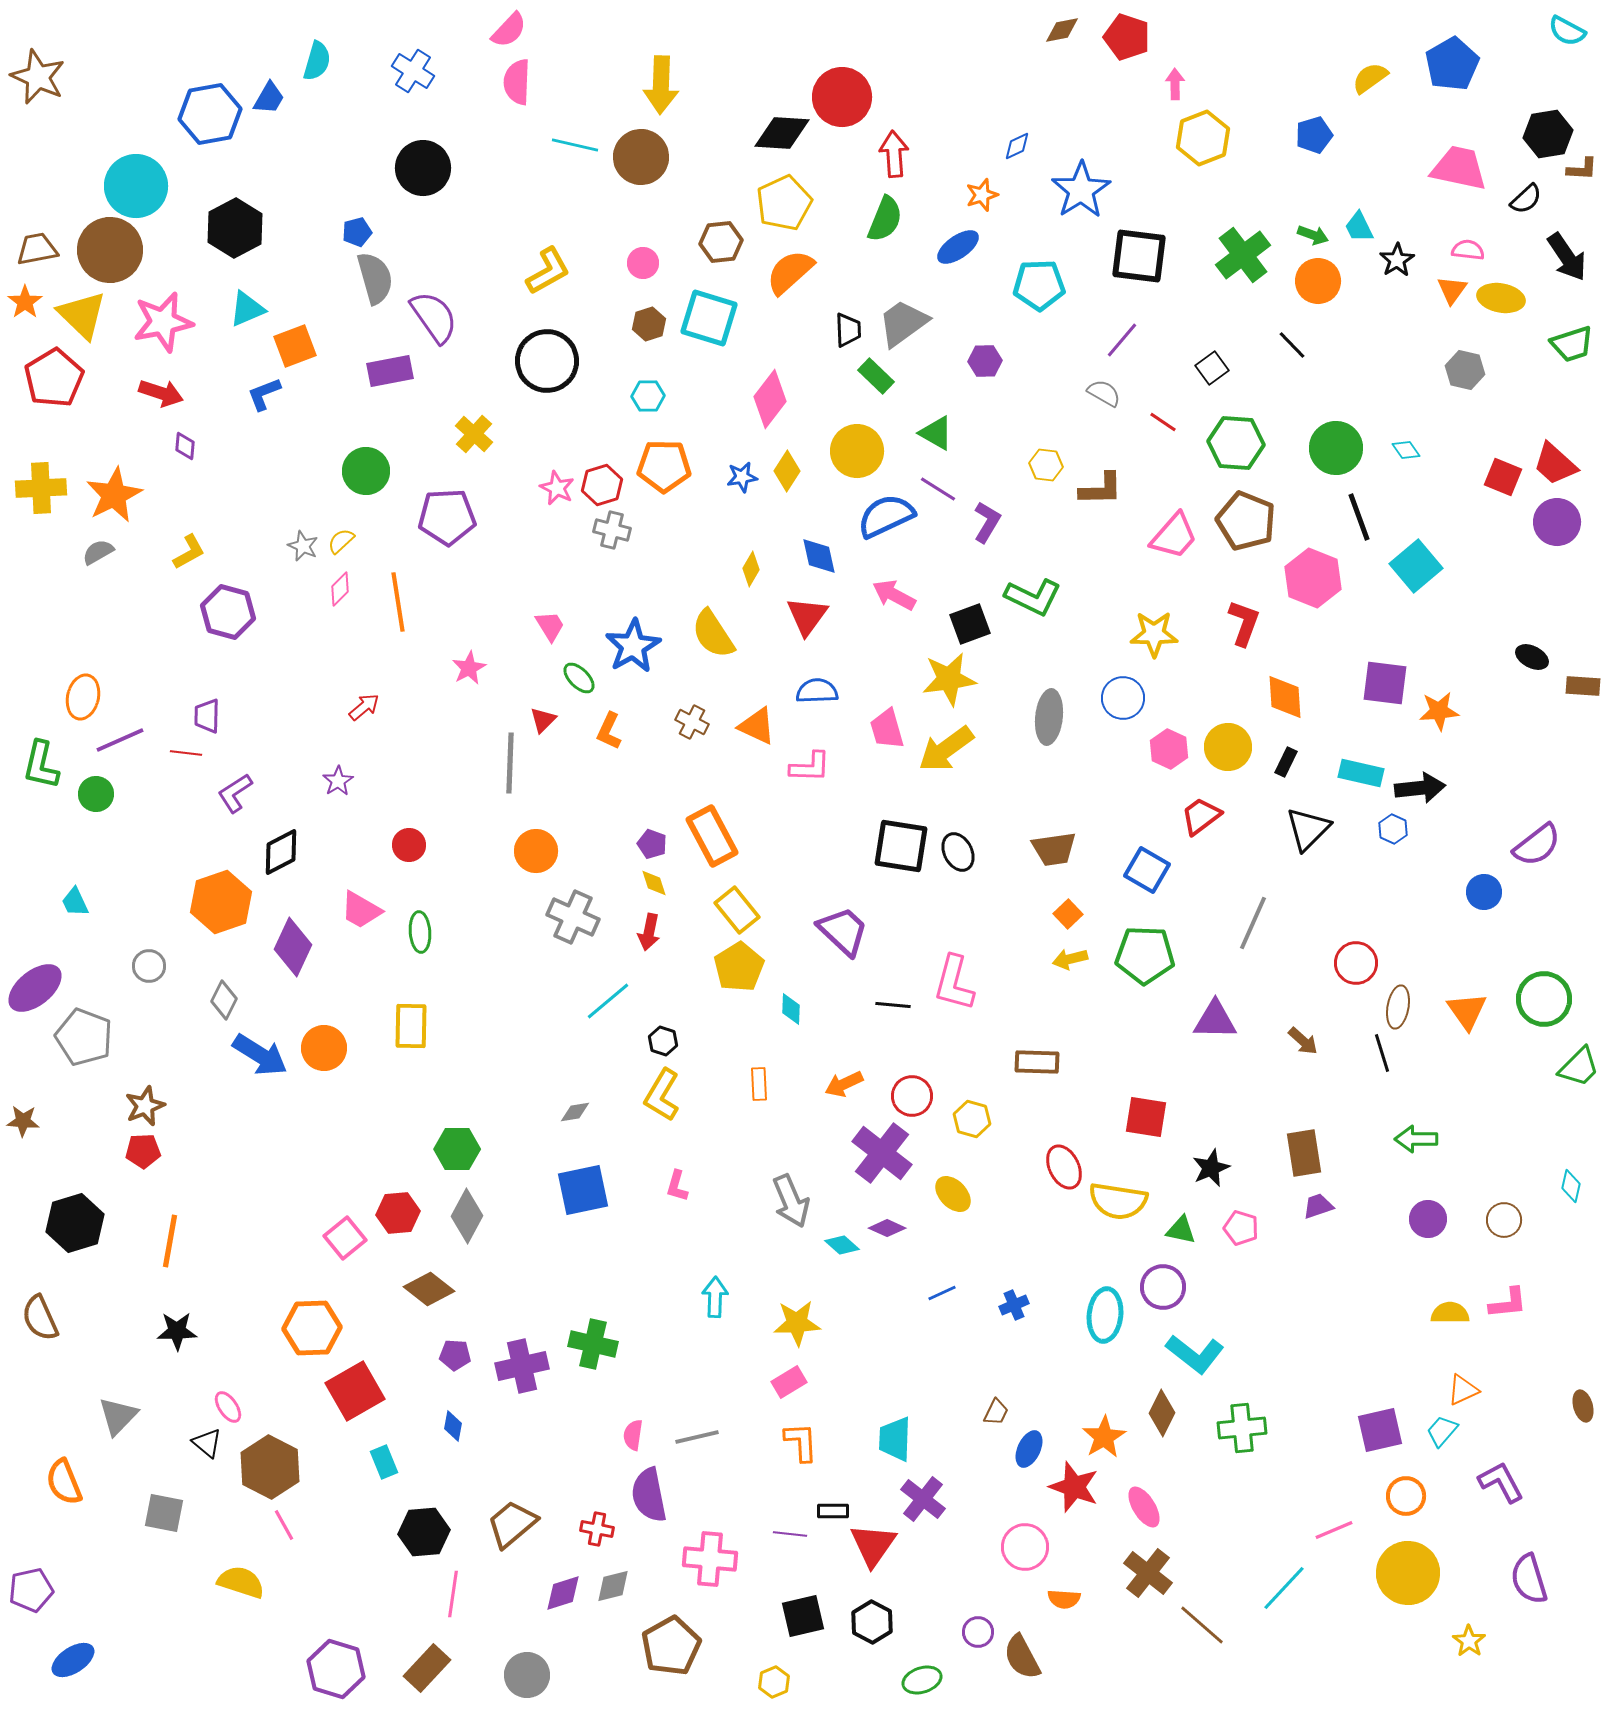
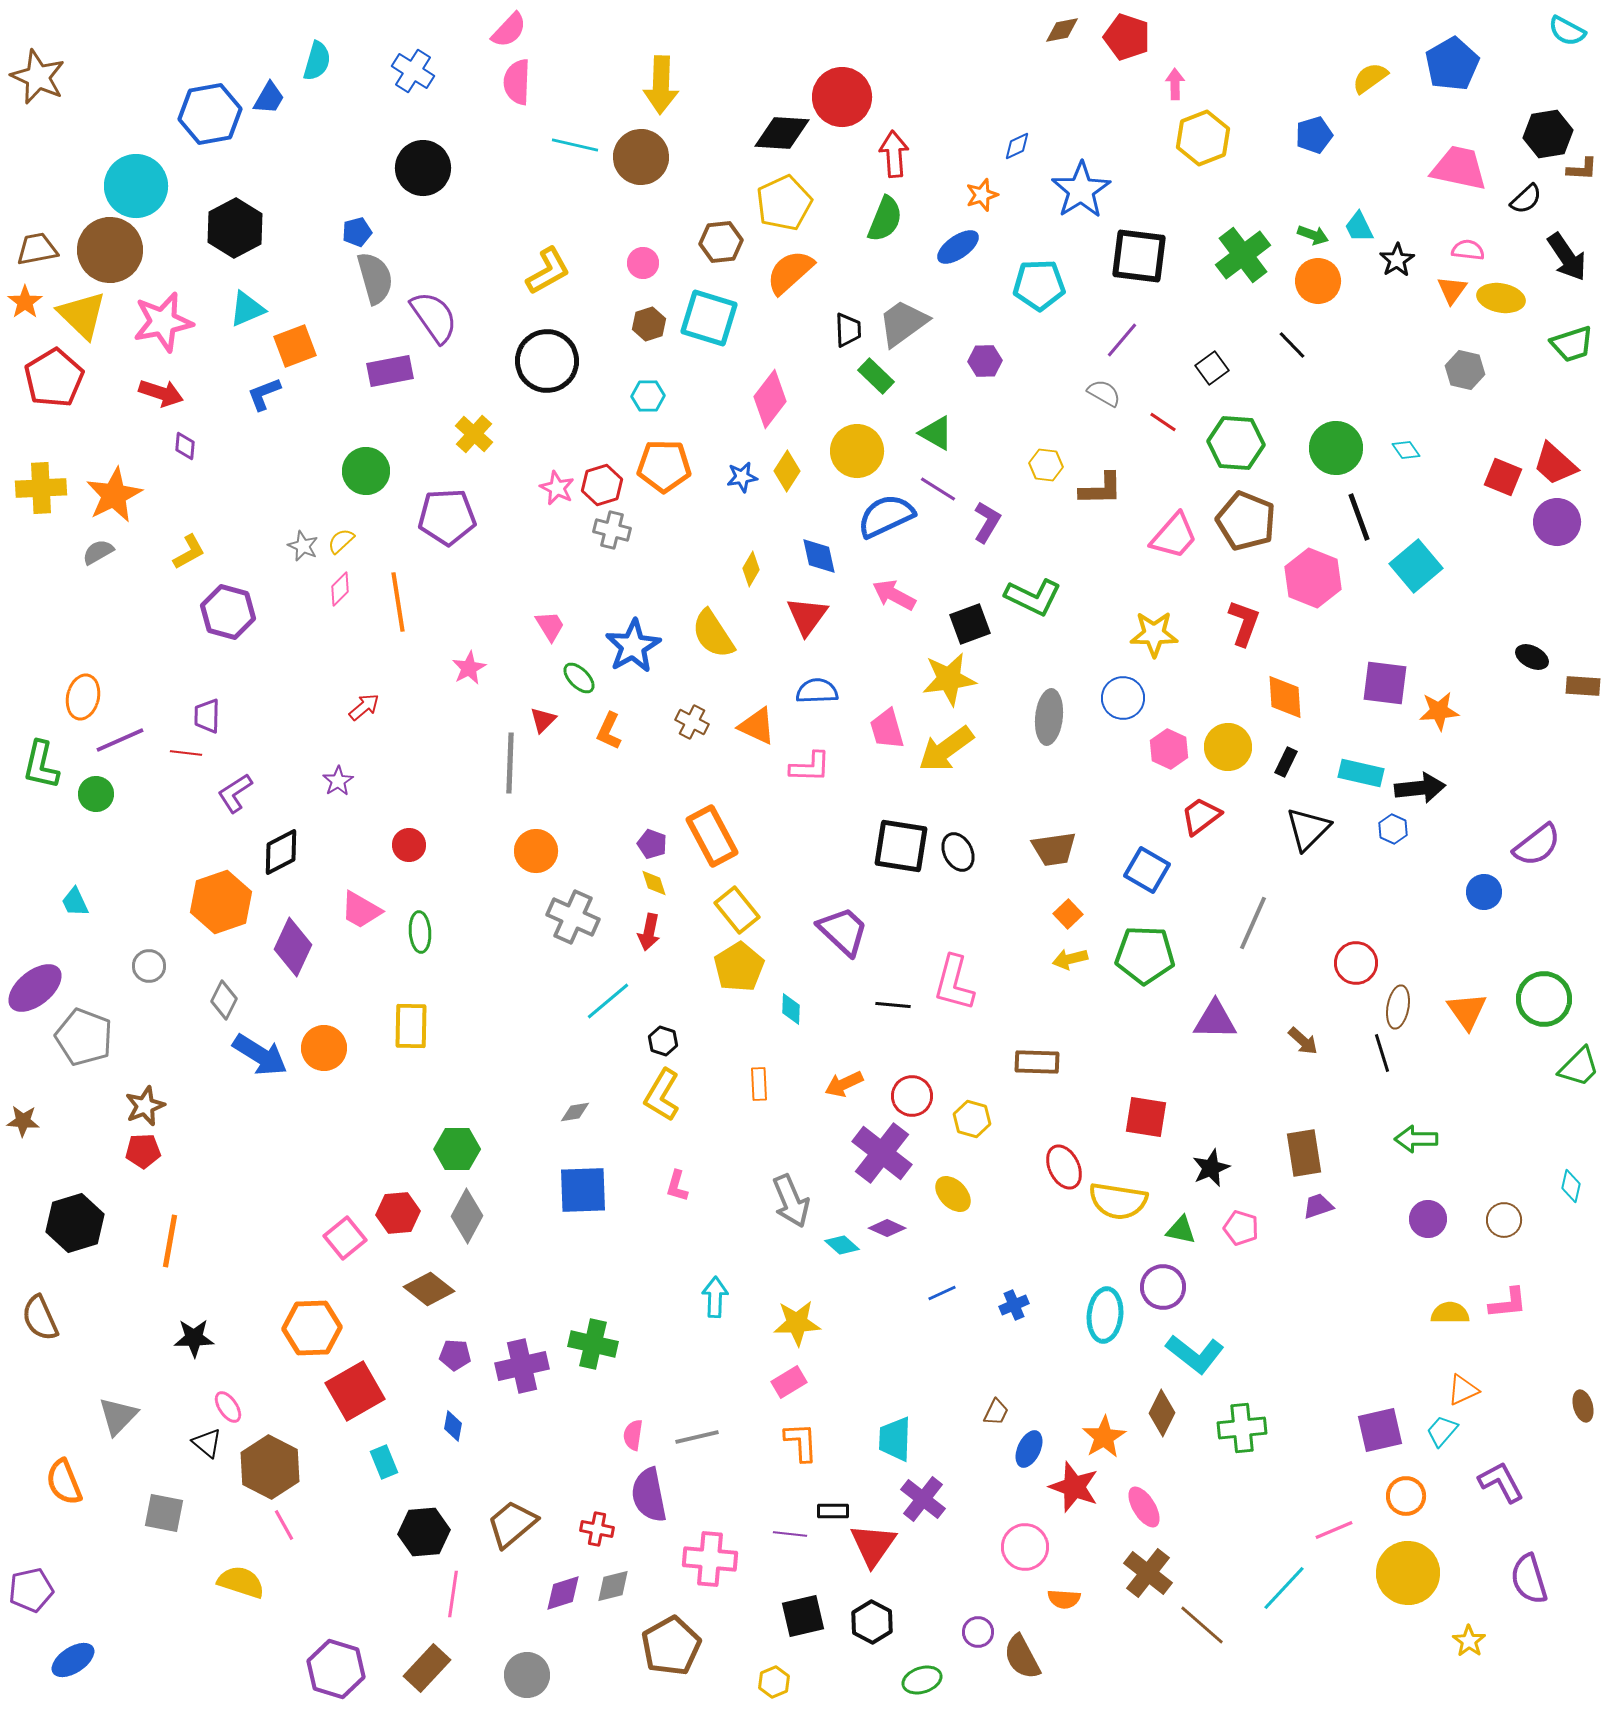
blue square at (583, 1190): rotated 10 degrees clockwise
black star at (177, 1331): moved 17 px right, 7 px down
